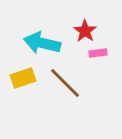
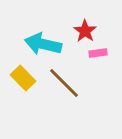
cyan arrow: moved 1 px right, 1 px down
yellow rectangle: rotated 65 degrees clockwise
brown line: moved 1 px left
